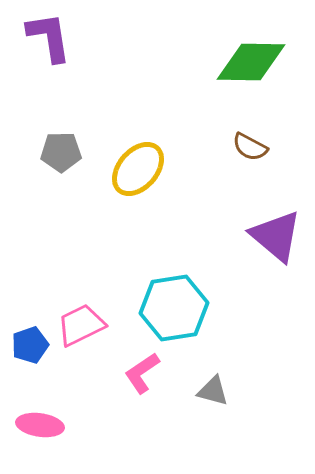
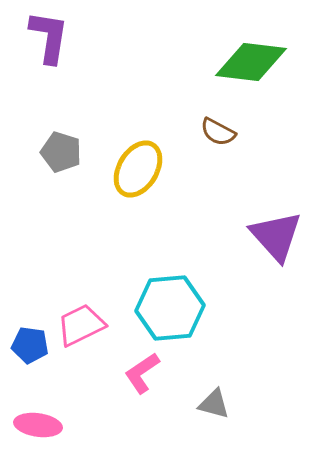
purple L-shape: rotated 18 degrees clockwise
green diamond: rotated 6 degrees clockwise
brown semicircle: moved 32 px left, 15 px up
gray pentagon: rotated 18 degrees clockwise
yellow ellipse: rotated 10 degrees counterclockwise
purple triangle: rotated 8 degrees clockwise
cyan hexagon: moved 4 px left; rotated 4 degrees clockwise
blue pentagon: rotated 27 degrees clockwise
gray triangle: moved 1 px right, 13 px down
pink ellipse: moved 2 px left
